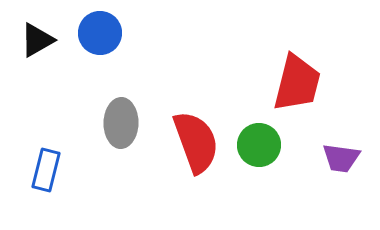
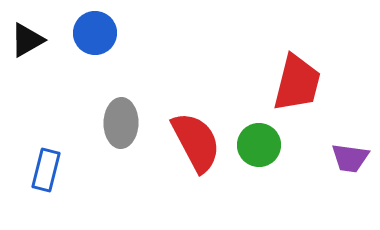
blue circle: moved 5 px left
black triangle: moved 10 px left
red semicircle: rotated 8 degrees counterclockwise
purple trapezoid: moved 9 px right
